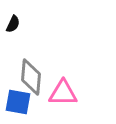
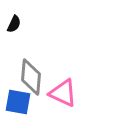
black semicircle: moved 1 px right
pink triangle: rotated 24 degrees clockwise
